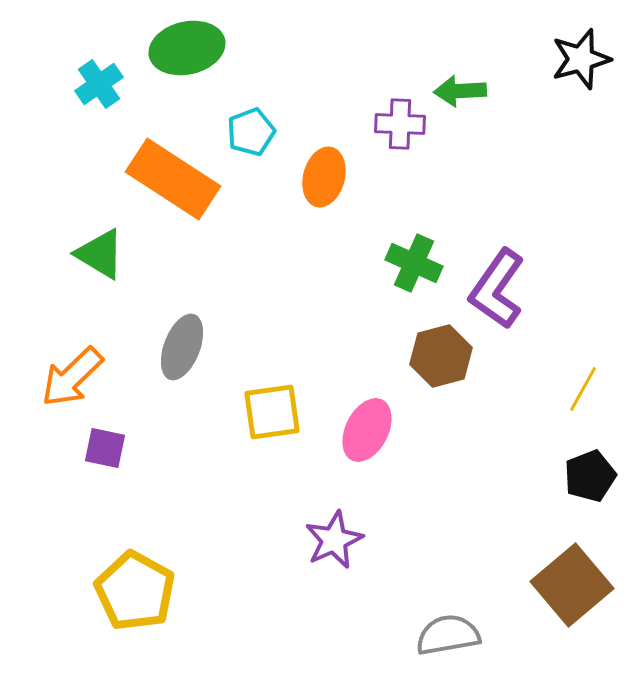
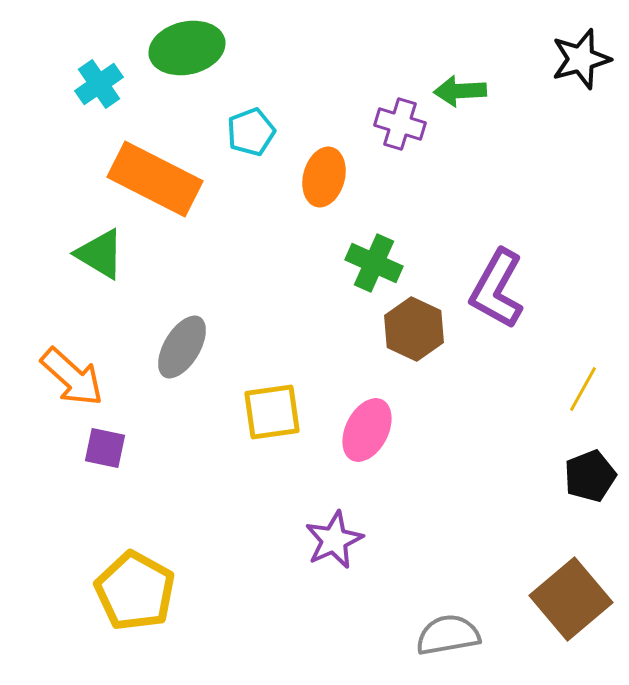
purple cross: rotated 15 degrees clockwise
orange rectangle: moved 18 px left; rotated 6 degrees counterclockwise
green cross: moved 40 px left
purple L-shape: rotated 6 degrees counterclockwise
gray ellipse: rotated 10 degrees clockwise
brown hexagon: moved 27 px left, 27 px up; rotated 20 degrees counterclockwise
orange arrow: rotated 94 degrees counterclockwise
brown square: moved 1 px left, 14 px down
